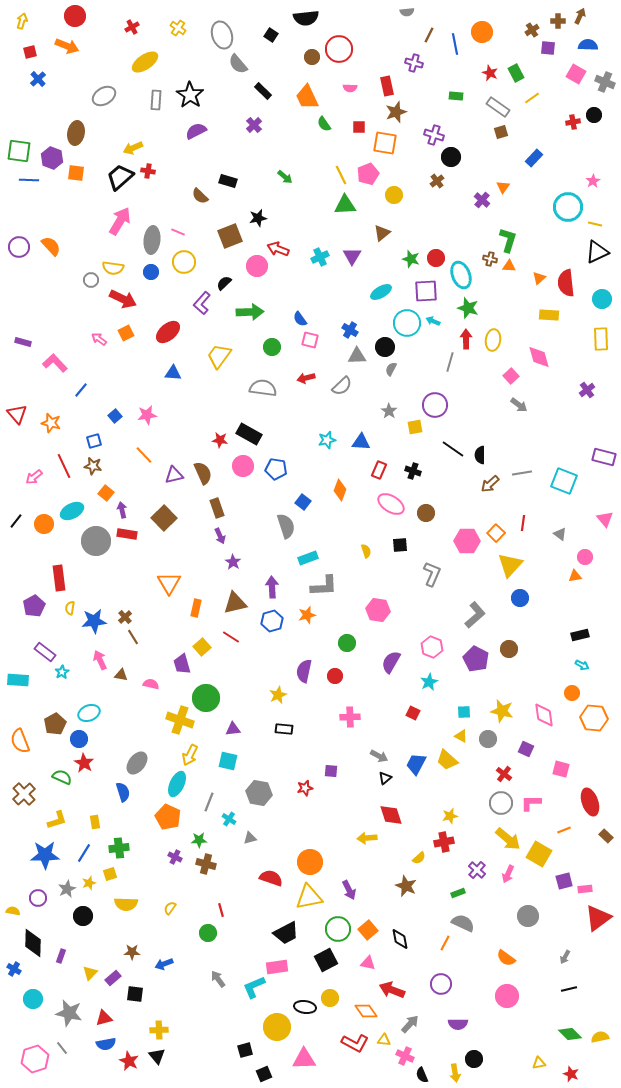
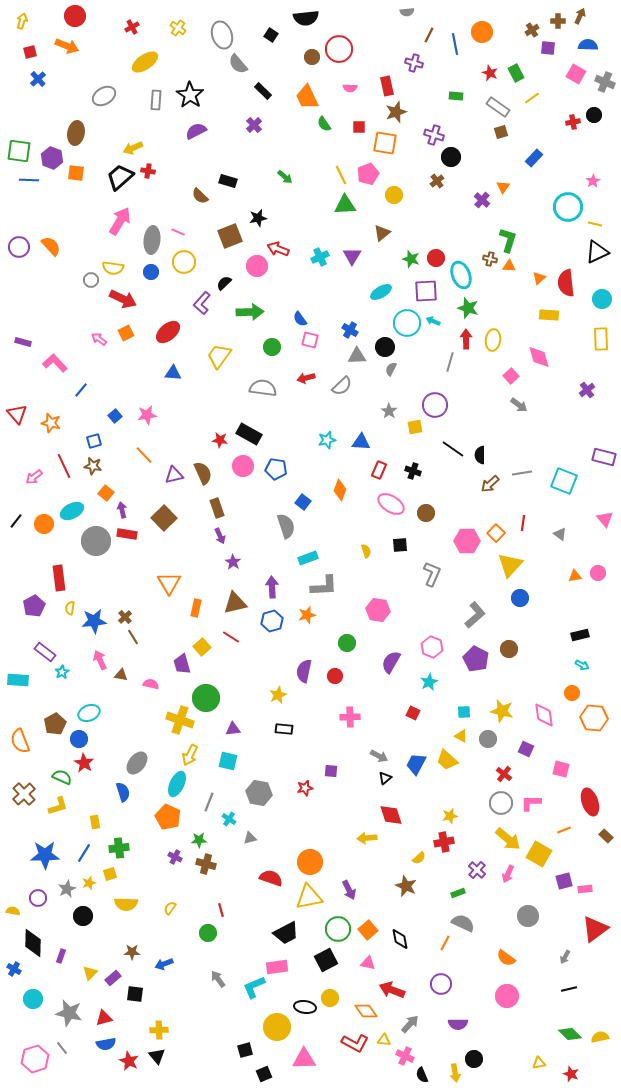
pink circle at (585, 557): moved 13 px right, 16 px down
yellow L-shape at (57, 820): moved 1 px right, 14 px up
red triangle at (598, 918): moved 3 px left, 11 px down
